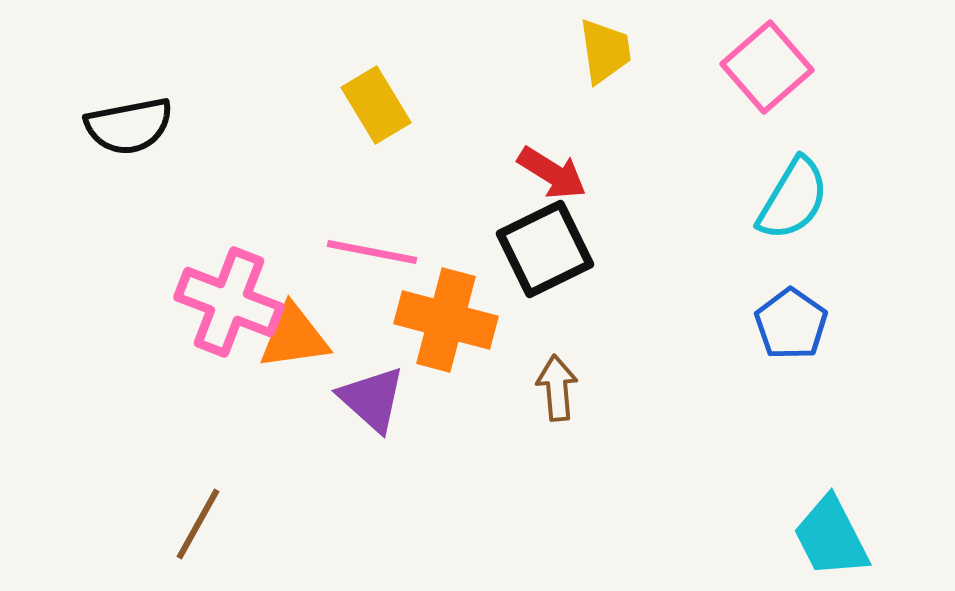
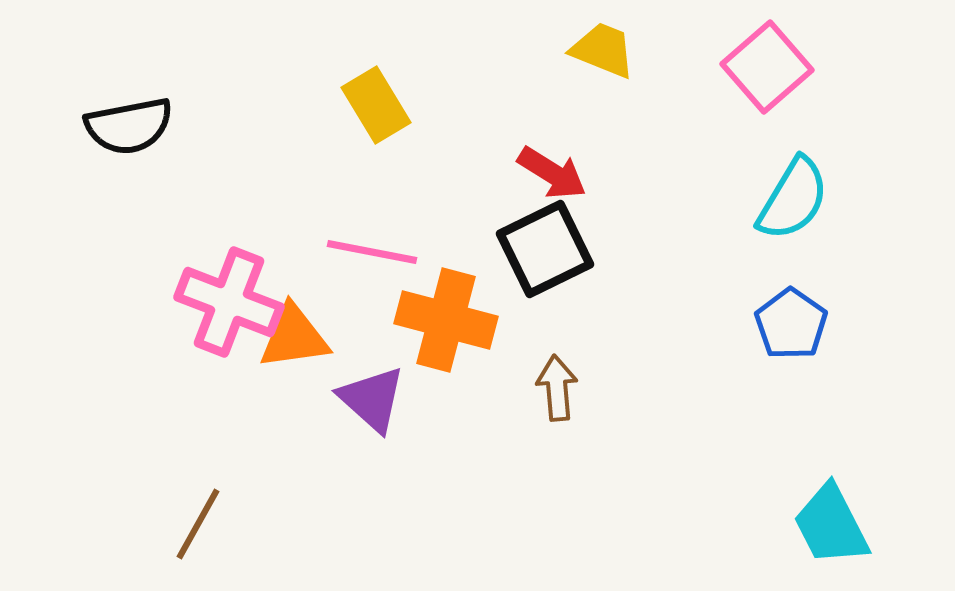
yellow trapezoid: moved 2 px left, 1 px up; rotated 60 degrees counterclockwise
cyan trapezoid: moved 12 px up
